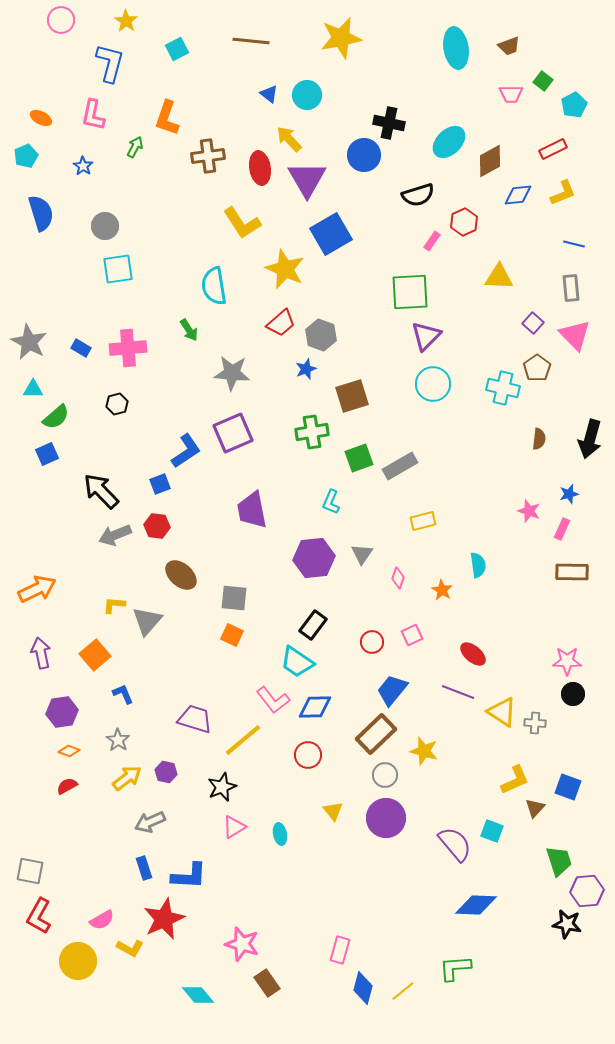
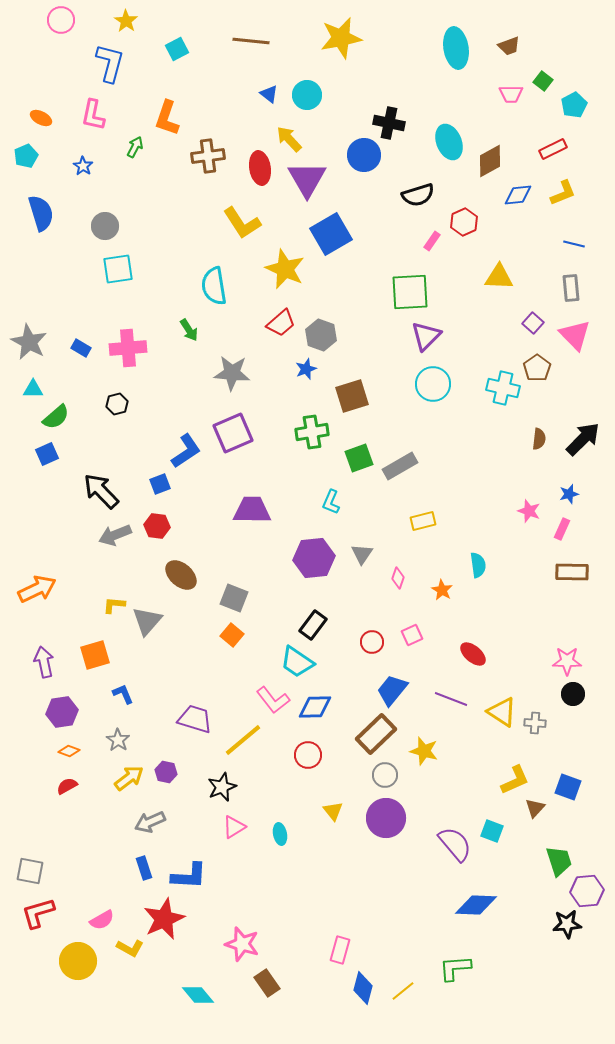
cyan ellipse at (449, 142): rotated 68 degrees counterclockwise
black arrow at (590, 439): moved 7 px left; rotated 150 degrees counterclockwise
purple trapezoid at (252, 510): rotated 102 degrees clockwise
gray square at (234, 598): rotated 16 degrees clockwise
orange square at (232, 635): rotated 15 degrees clockwise
purple arrow at (41, 653): moved 3 px right, 9 px down
orange square at (95, 655): rotated 24 degrees clockwise
purple line at (458, 692): moved 7 px left, 7 px down
yellow arrow at (127, 778): moved 2 px right
red L-shape at (39, 916): moved 1 px left, 3 px up; rotated 45 degrees clockwise
black star at (567, 924): rotated 16 degrees counterclockwise
